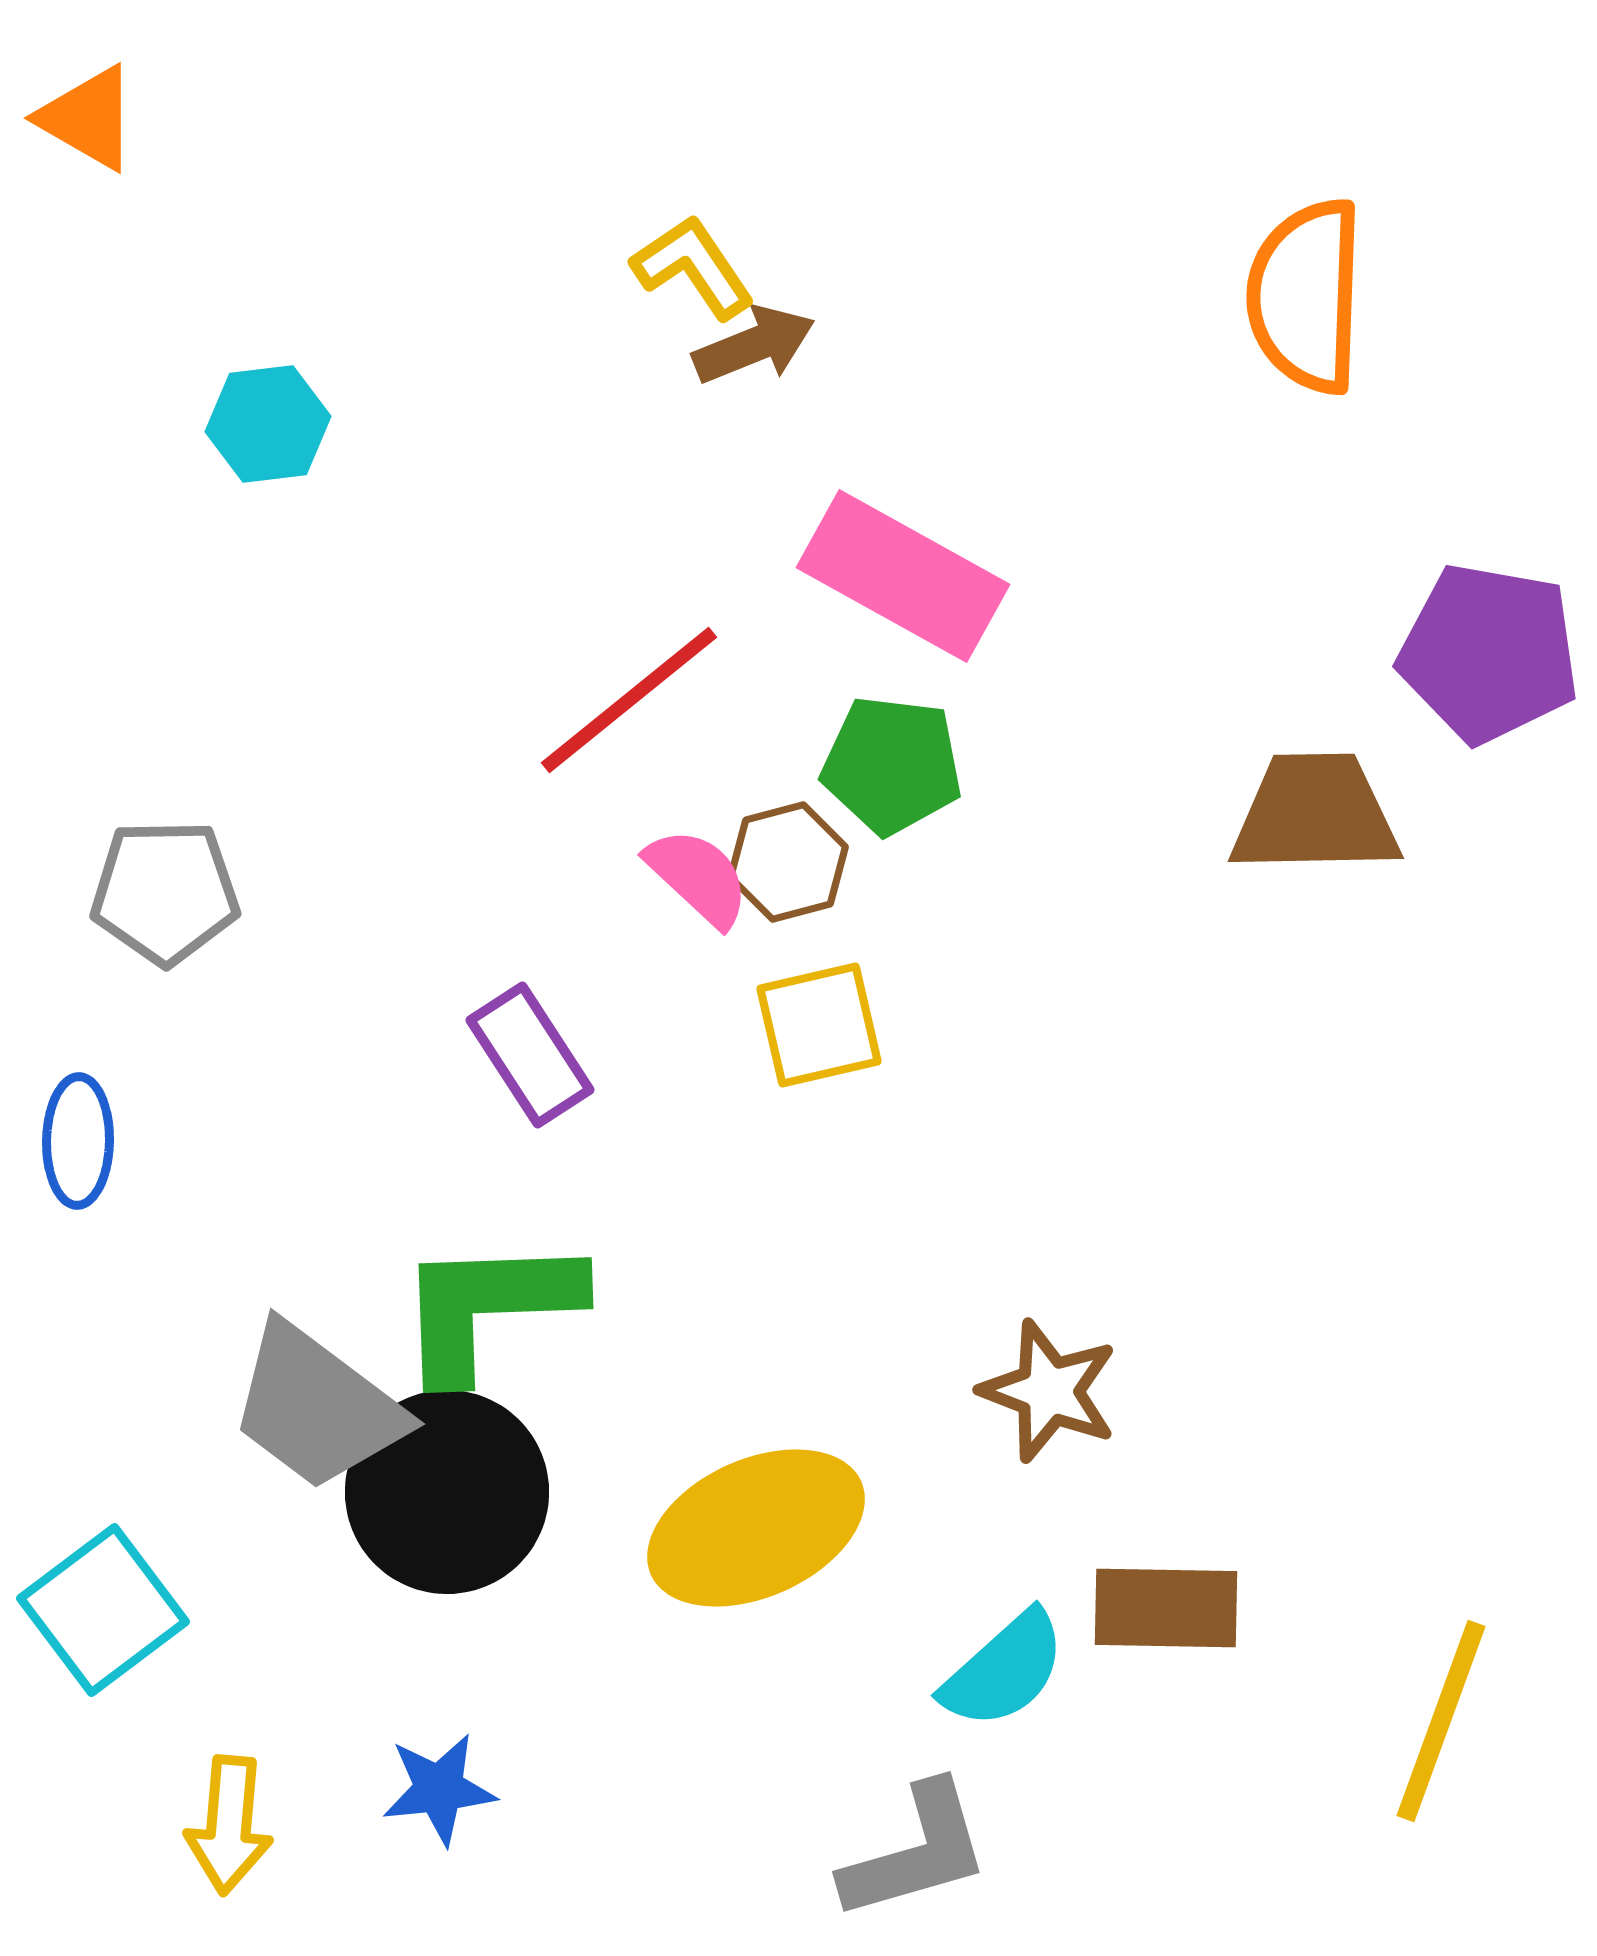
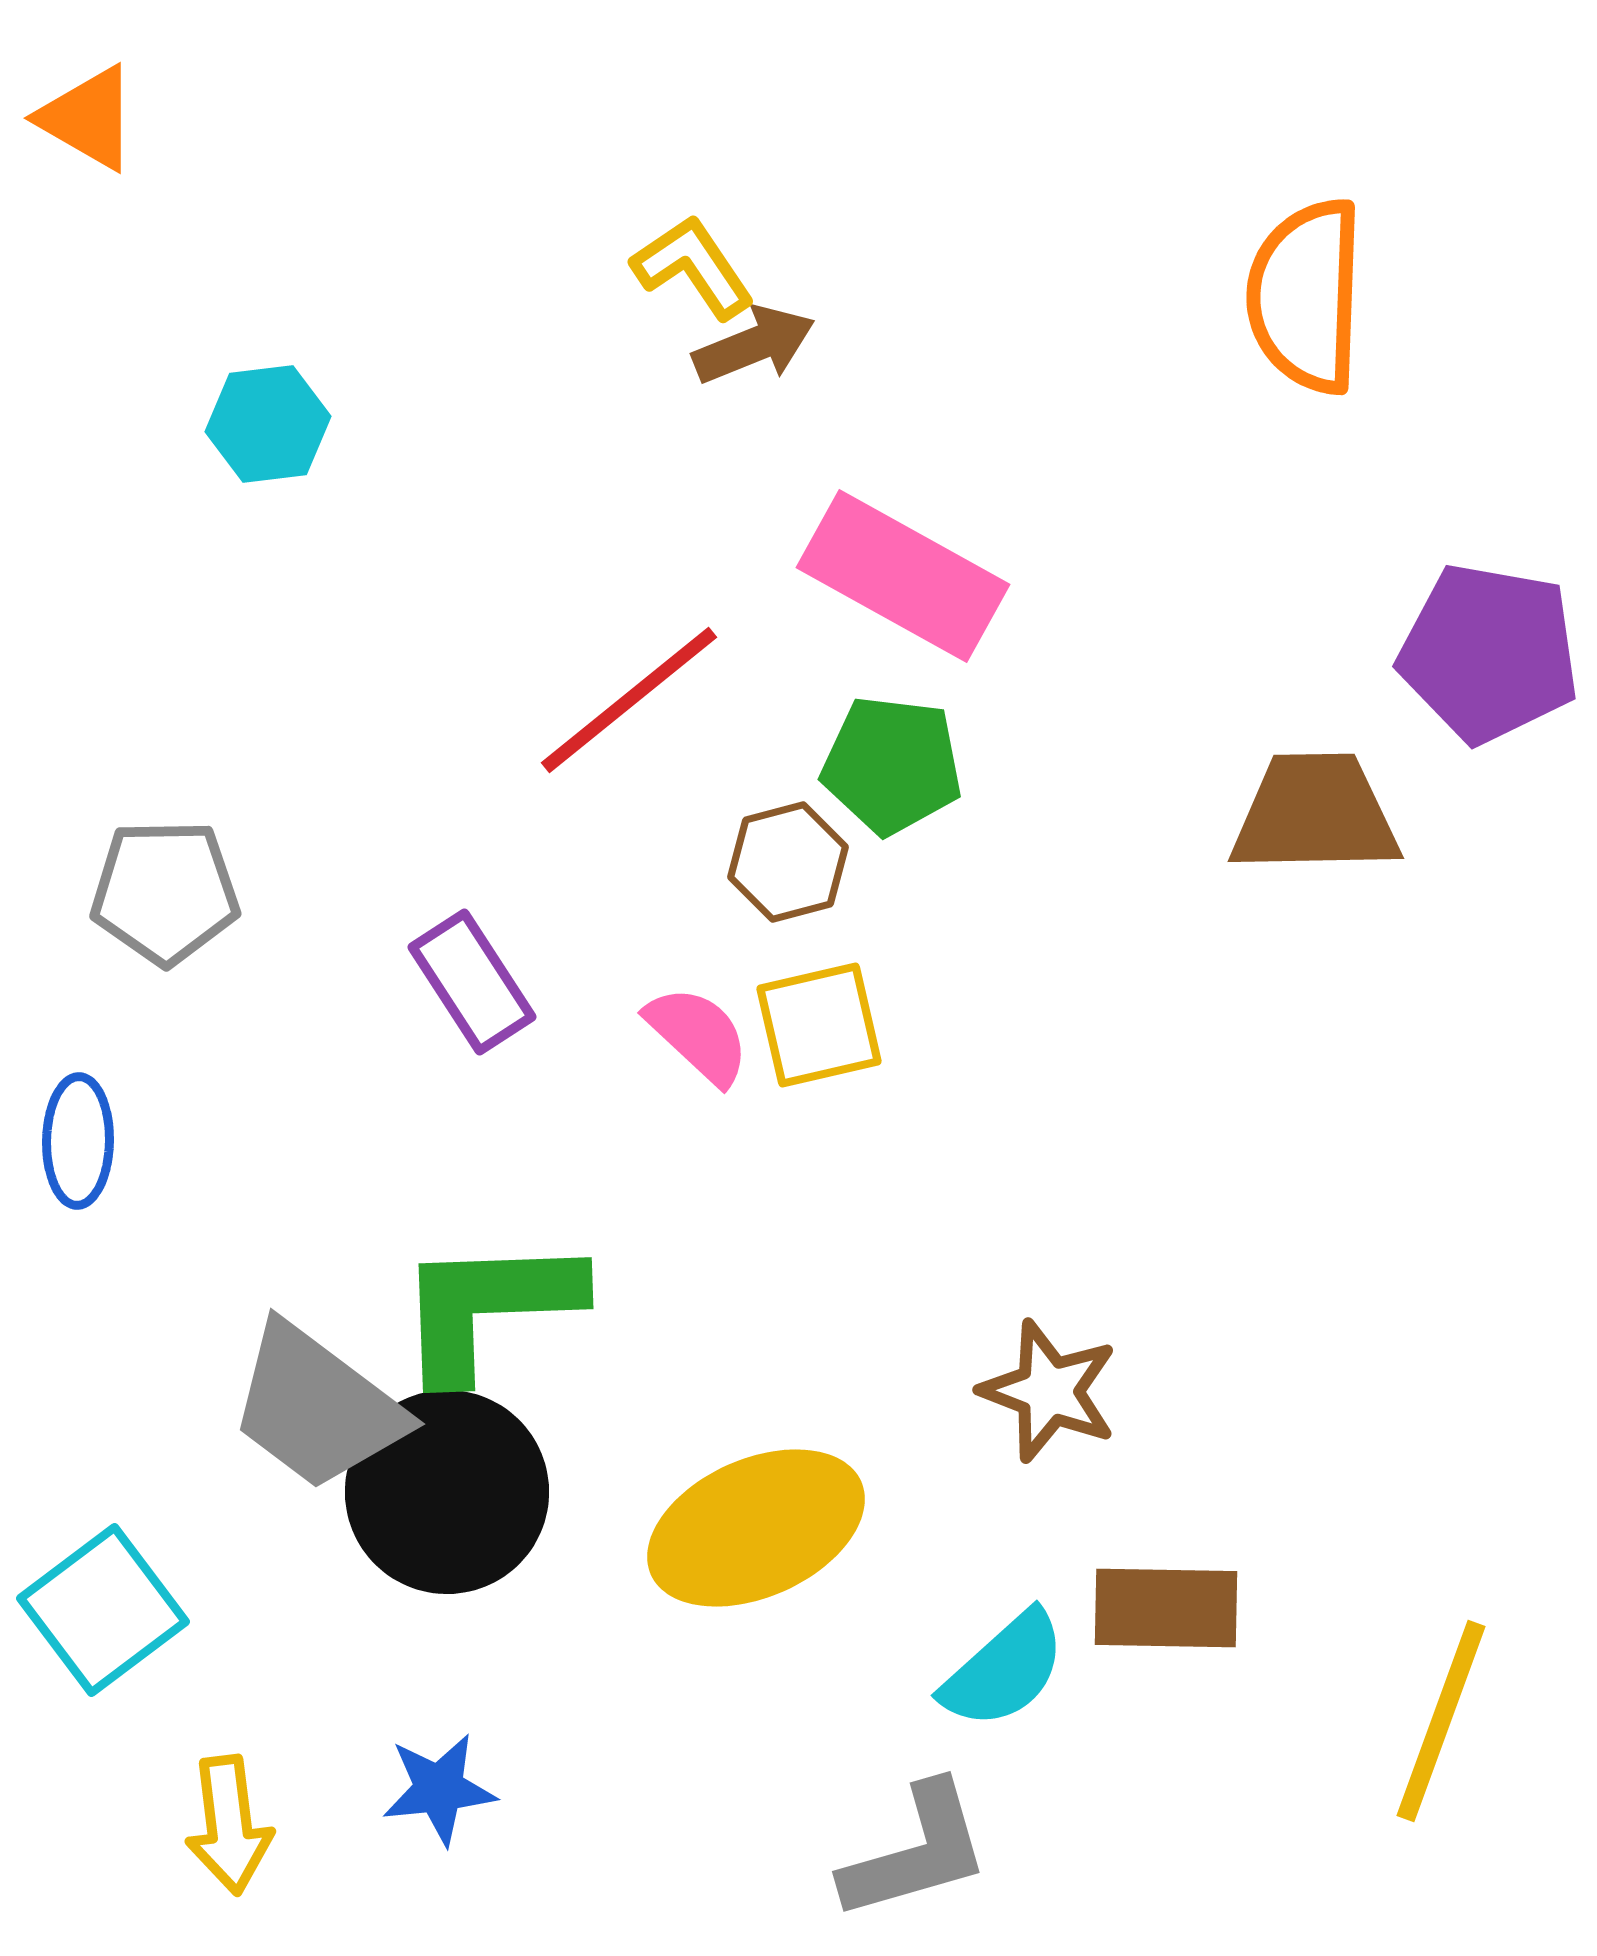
pink semicircle: moved 158 px down
purple rectangle: moved 58 px left, 73 px up
yellow arrow: rotated 12 degrees counterclockwise
